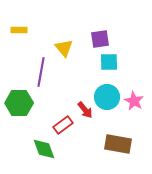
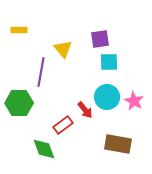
yellow triangle: moved 1 px left, 1 px down
